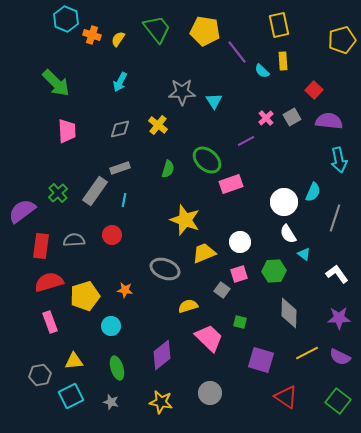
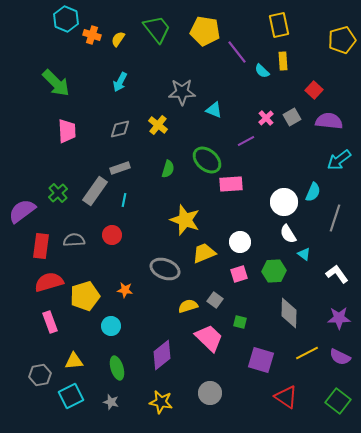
cyan triangle at (214, 101): moved 9 px down; rotated 36 degrees counterclockwise
cyan arrow at (339, 160): rotated 65 degrees clockwise
pink rectangle at (231, 184): rotated 15 degrees clockwise
gray square at (222, 290): moved 7 px left, 10 px down
